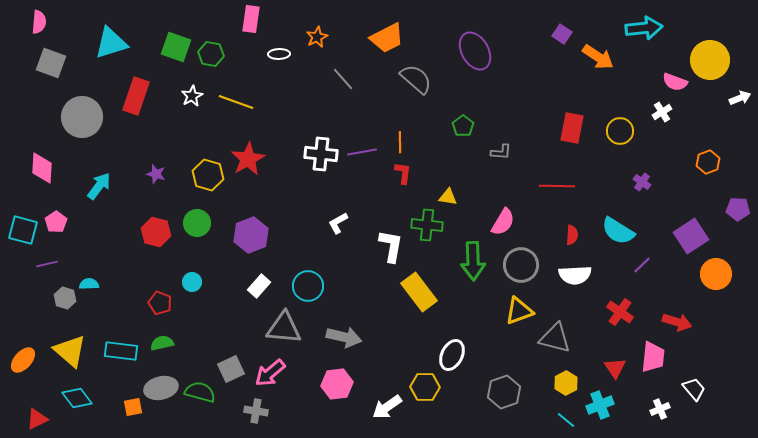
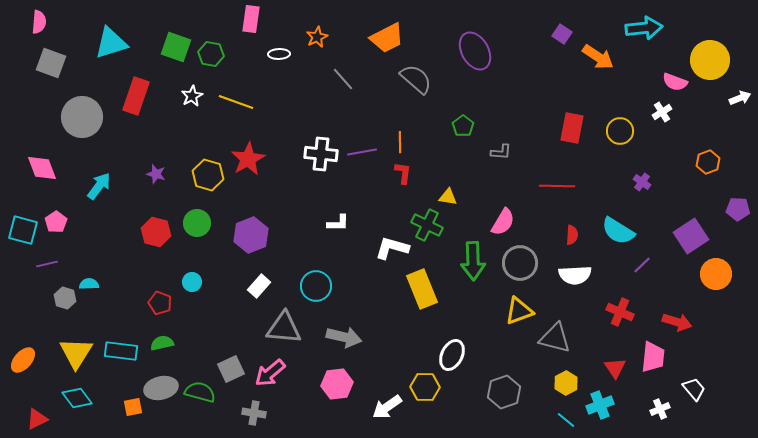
pink diamond at (42, 168): rotated 24 degrees counterclockwise
white L-shape at (338, 223): rotated 150 degrees counterclockwise
green cross at (427, 225): rotated 20 degrees clockwise
white L-shape at (391, 246): moved 1 px right, 2 px down; rotated 84 degrees counterclockwise
gray circle at (521, 265): moved 1 px left, 2 px up
cyan circle at (308, 286): moved 8 px right
yellow rectangle at (419, 292): moved 3 px right, 3 px up; rotated 15 degrees clockwise
red cross at (620, 312): rotated 12 degrees counterclockwise
yellow triangle at (70, 351): moved 6 px right, 2 px down; rotated 21 degrees clockwise
gray cross at (256, 411): moved 2 px left, 2 px down
